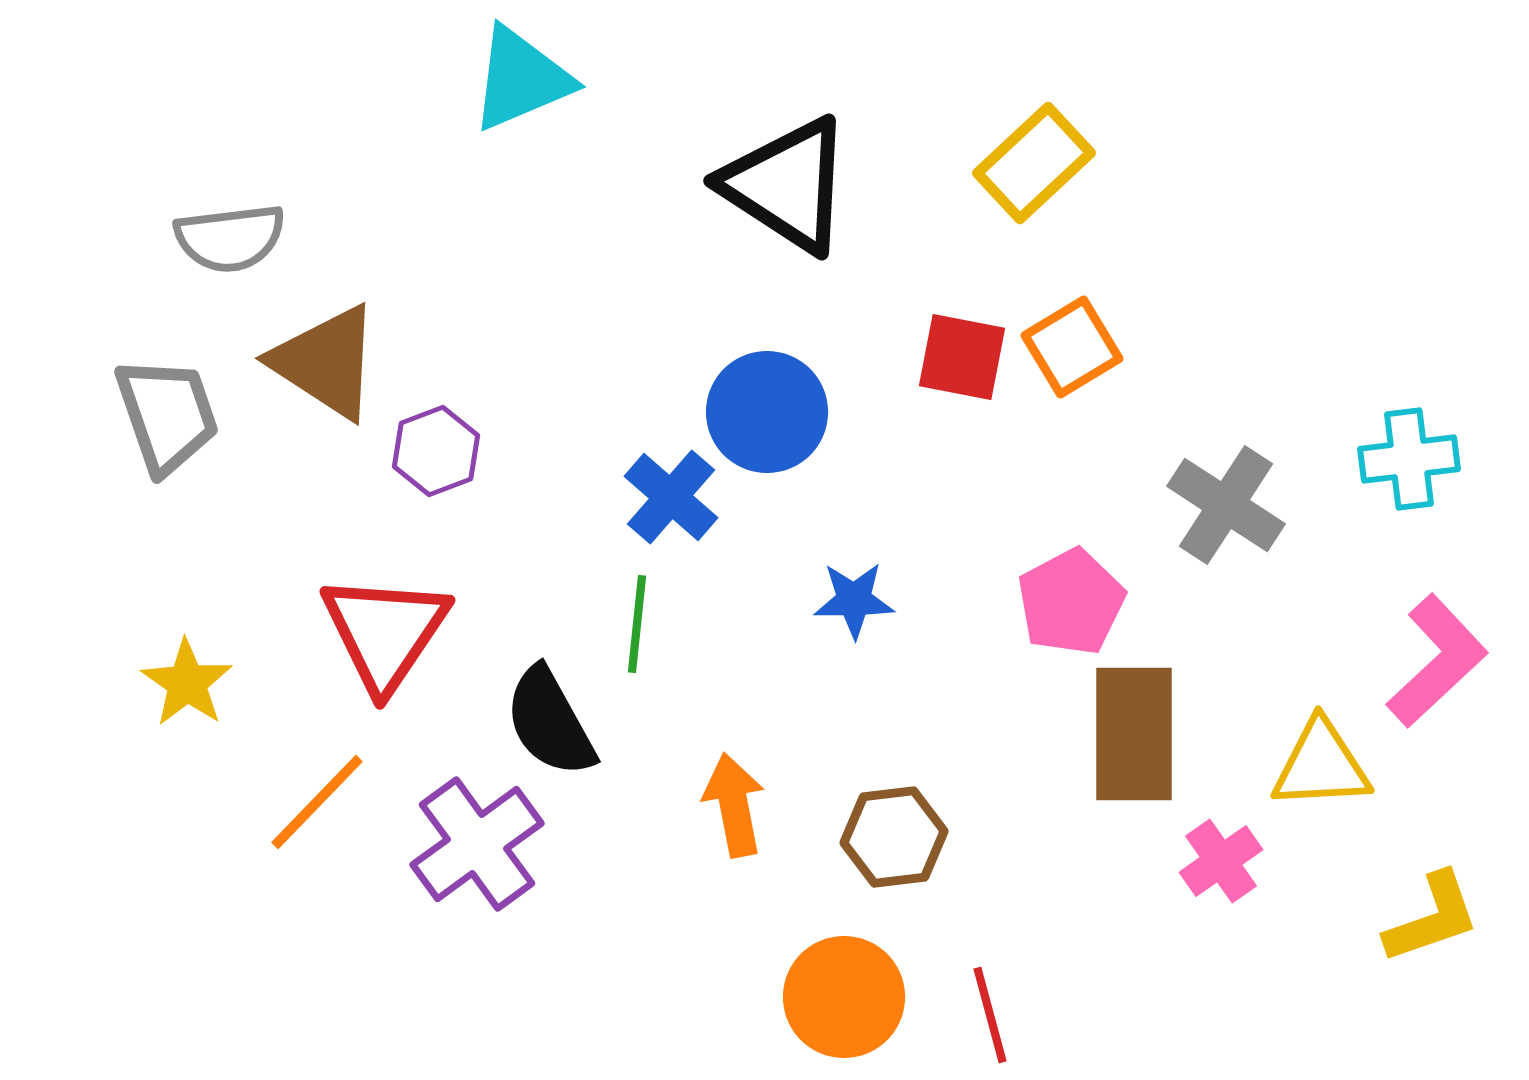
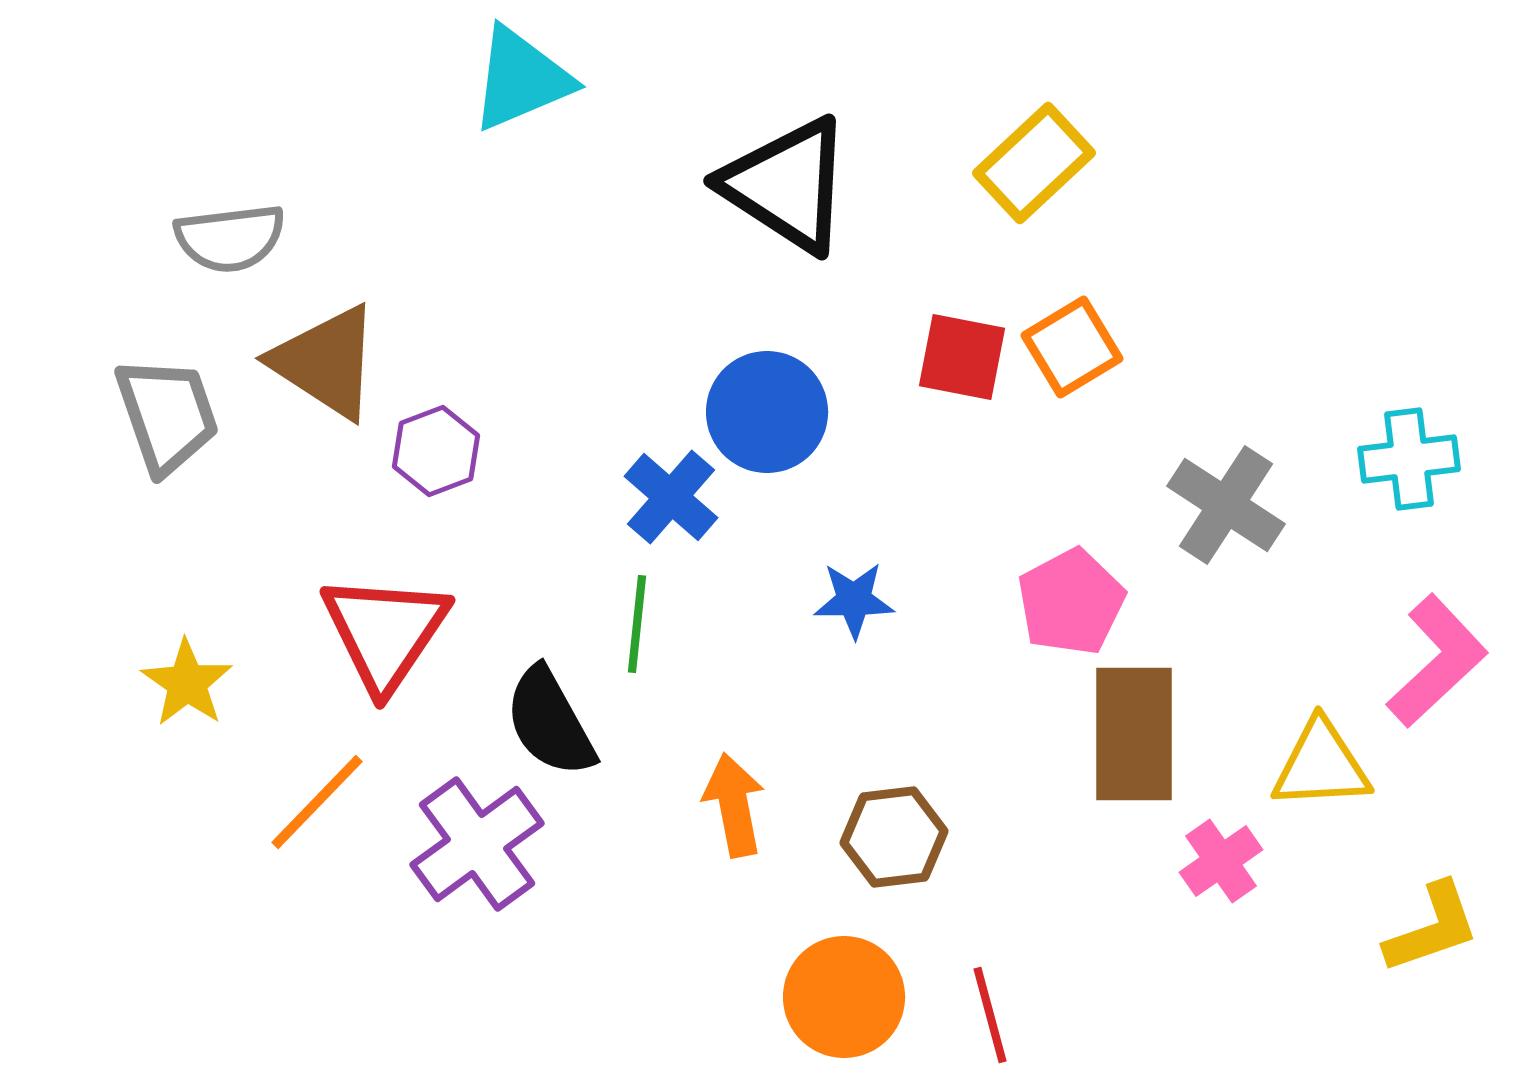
yellow L-shape: moved 10 px down
